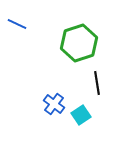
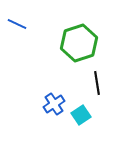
blue cross: rotated 20 degrees clockwise
